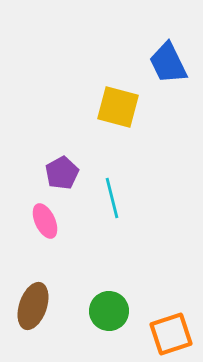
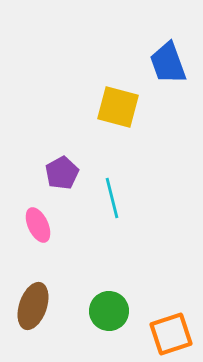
blue trapezoid: rotated 6 degrees clockwise
pink ellipse: moved 7 px left, 4 px down
